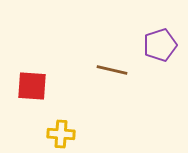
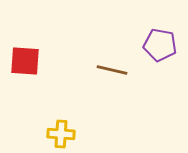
purple pentagon: rotated 28 degrees clockwise
red square: moved 7 px left, 25 px up
